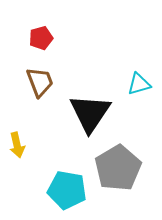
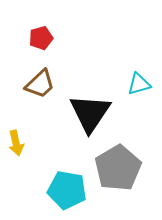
brown trapezoid: moved 2 px down; rotated 68 degrees clockwise
yellow arrow: moved 1 px left, 2 px up
